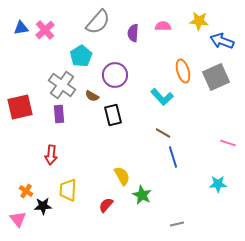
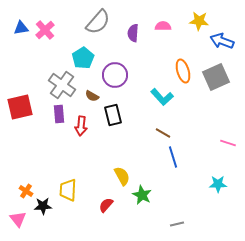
cyan pentagon: moved 2 px right, 2 px down
red arrow: moved 30 px right, 29 px up
